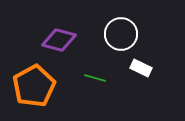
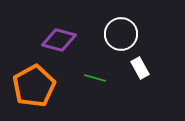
white rectangle: moved 1 px left; rotated 35 degrees clockwise
